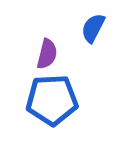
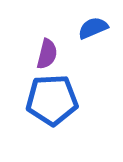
blue semicircle: rotated 40 degrees clockwise
